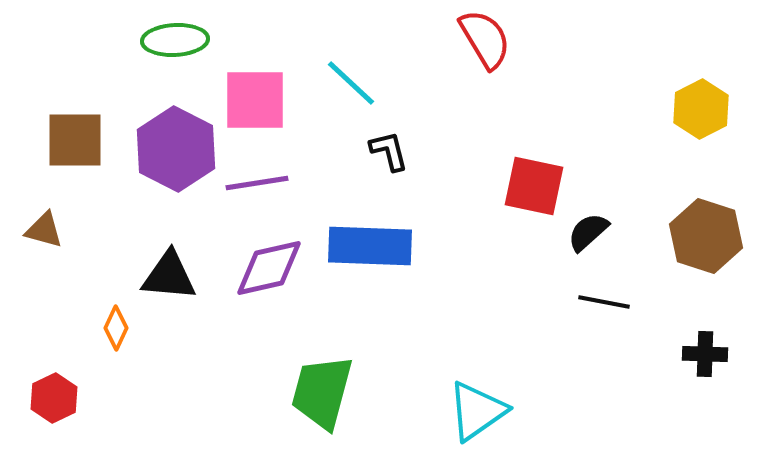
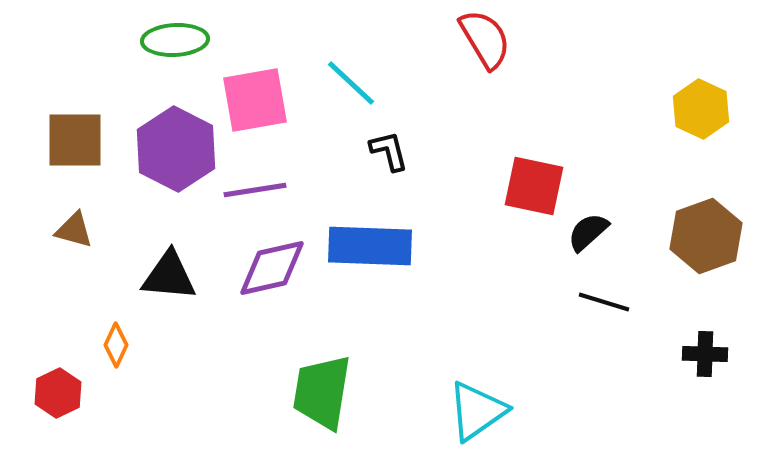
pink square: rotated 10 degrees counterclockwise
yellow hexagon: rotated 8 degrees counterclockwise
purple line: moved 2 px left, 7 px down
brown triangle: moved 30 px right
brown hexagon: rotated 22 degrees clockwise
purple diamond: moved 3 px right
black line: rotated 6 degrees clockwise
orange diamond: moved 17 px down
green trapezoid: rotated 6 degrees counterclockwise
red hexagon: moved 4 px right, 5 px up
